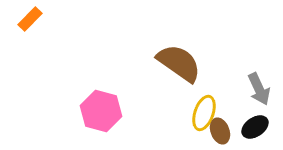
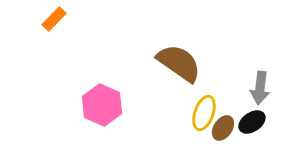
orange rectangle: moved 24 px right
gray arrow: moved 1 px right, 1 px up; rotated 32 degrees clockwise
pink hexagon: moved 1 px right, 6 px up; rotated 9 degrees clockwise
black ellipse: moved 3 px left, 5 px up
brown ellipse: moved 3 px right, 3 px up; rotated 55 degrees clockwise
